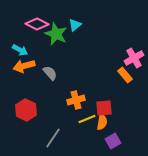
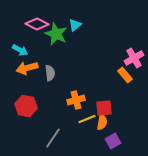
orange arrow: moved 3 px right, 2 px down
gray semicircle: rotated 35 degrees clockwise
red hexagon: moved 4 px up; rotated 15 degrees counterclockwise
